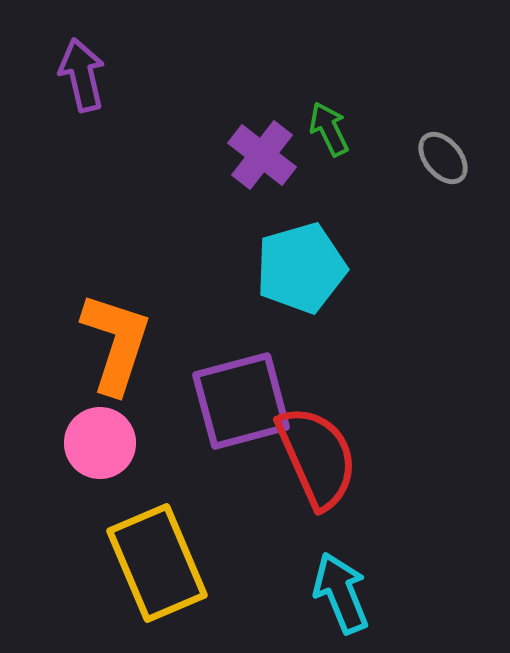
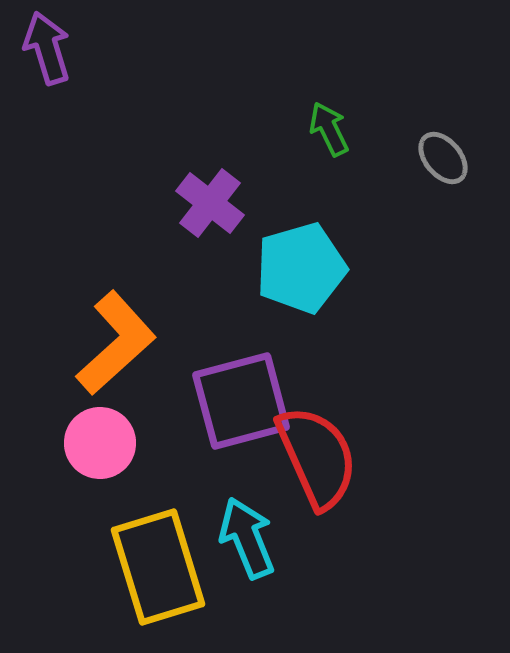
purple arrow: moved 35 px left, 27 px up; rotated 4 degrees counterclockwise
purple cross: moved 52 px left, 48 px down
orange L-shape: rotated 30 degrees clockwise
yellow rectangle: moved 1 px right, 4 px down; rotated 6 degrees clockwise
cyan arrow: moved 94 px left, 55 px up
